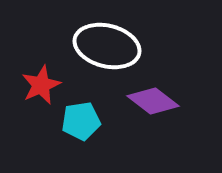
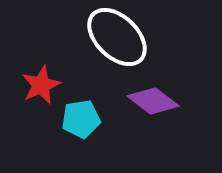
white ellipse: moved 10 px right, 9 px up; rotated 30 degrees clockwise
cyan pentagon: moved 2 px up
